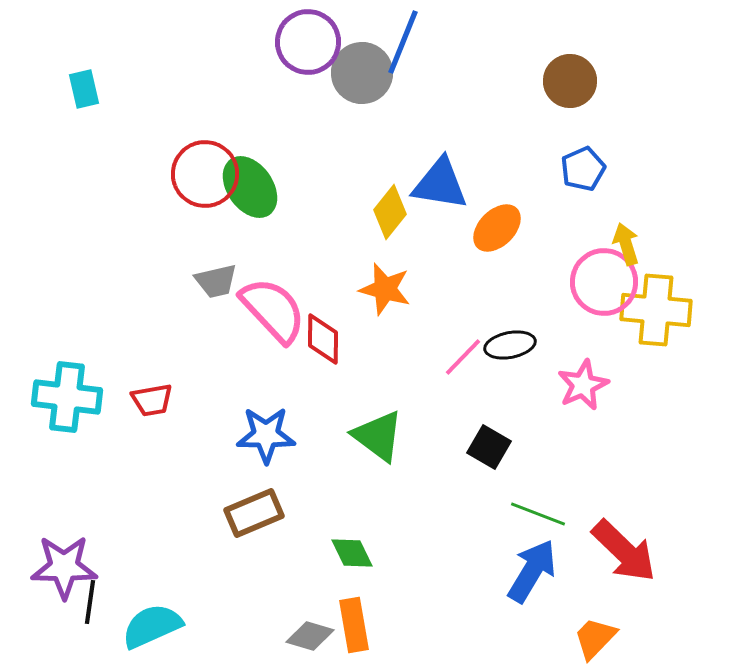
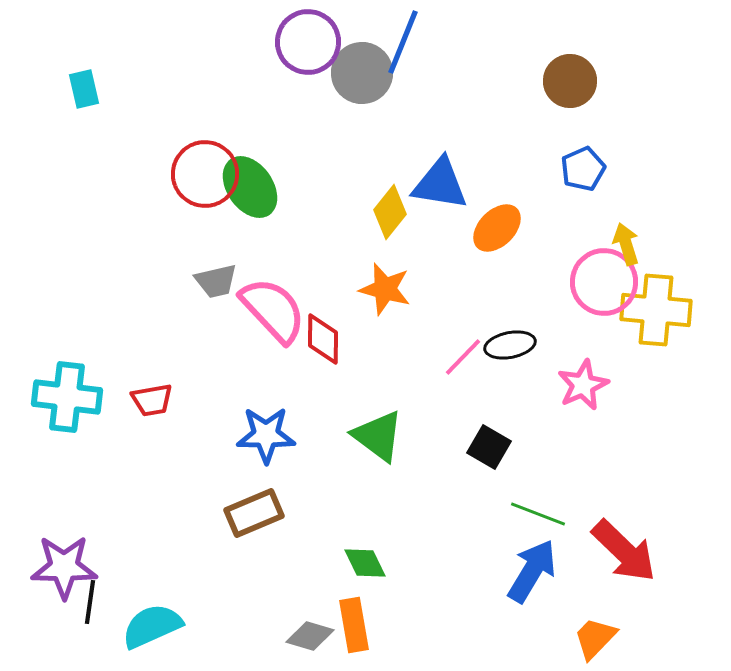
green diamond: moved 13 px right, 10 px down
